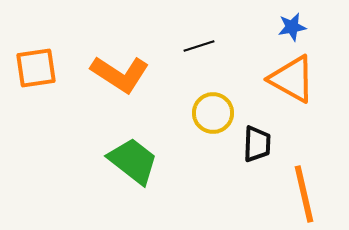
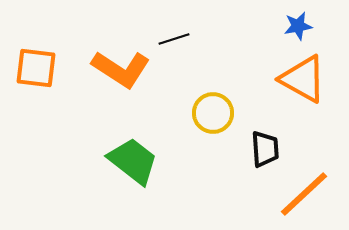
blue star: moved 6 px right, 1 px up
black line: moved 25 px left, 7 px up
orange square: rotated 15 degrees clockwise
orange L-shape: moved 1 px right, 5 px up
orange triangle: moved 11 px right
black trapezoid: moved 8 px right, 5 px down; rotated 6 degrees counterclockwise
orange line: rotated 60 degrees clockwise
